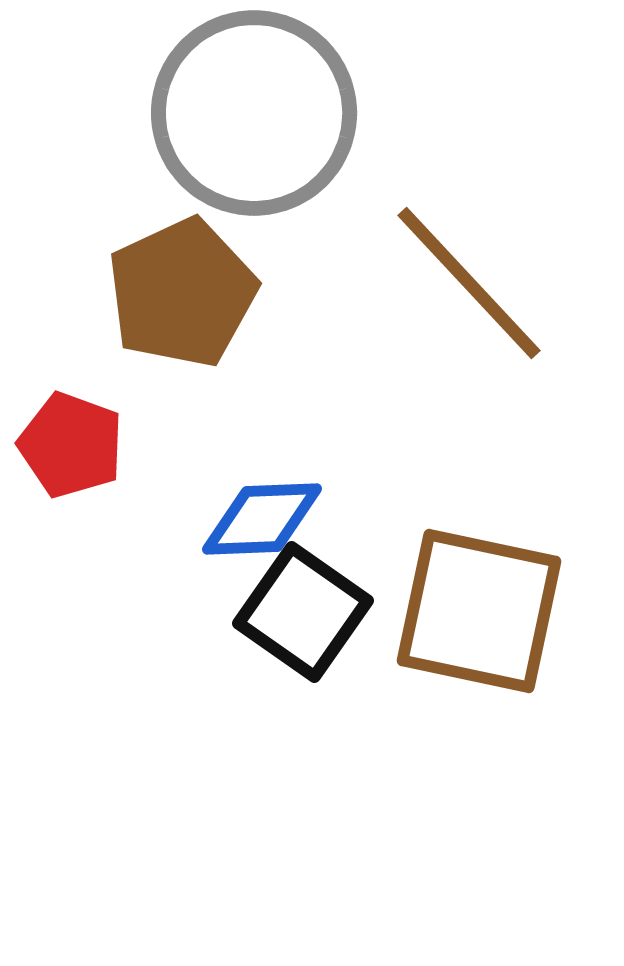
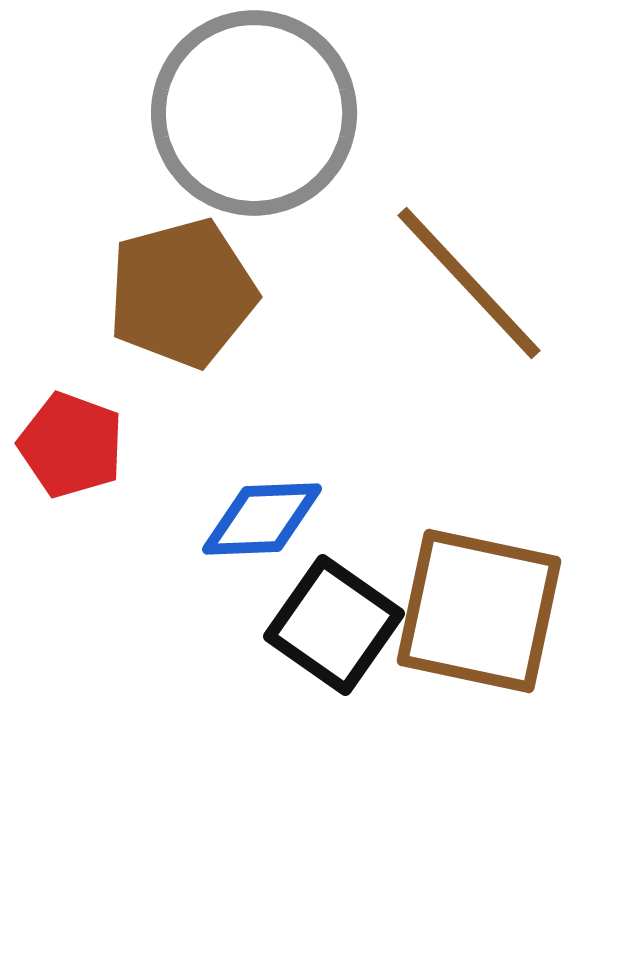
brown pentagon: rotated 10 degrees clockwise
black square: moved 31 px right, 13 px down
